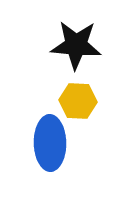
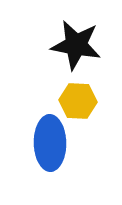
black star: rotated 6 degrees clockwise
